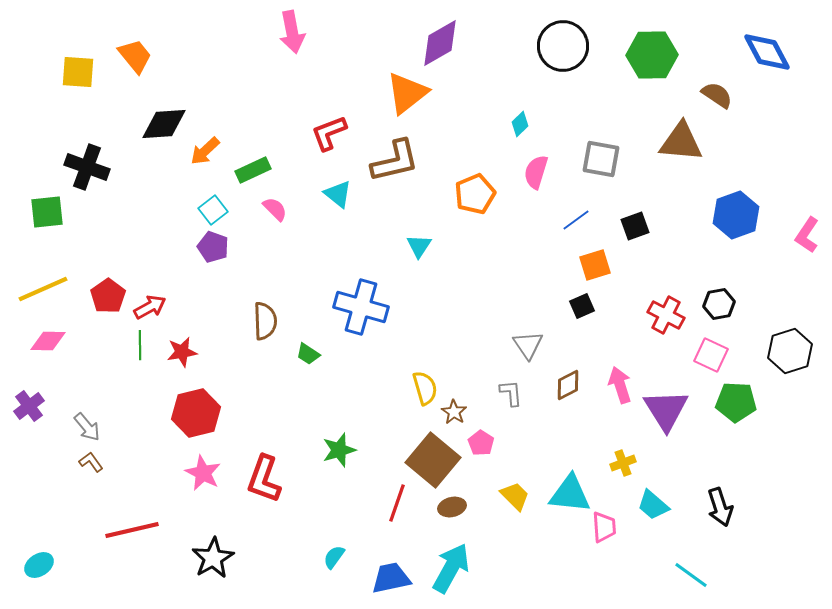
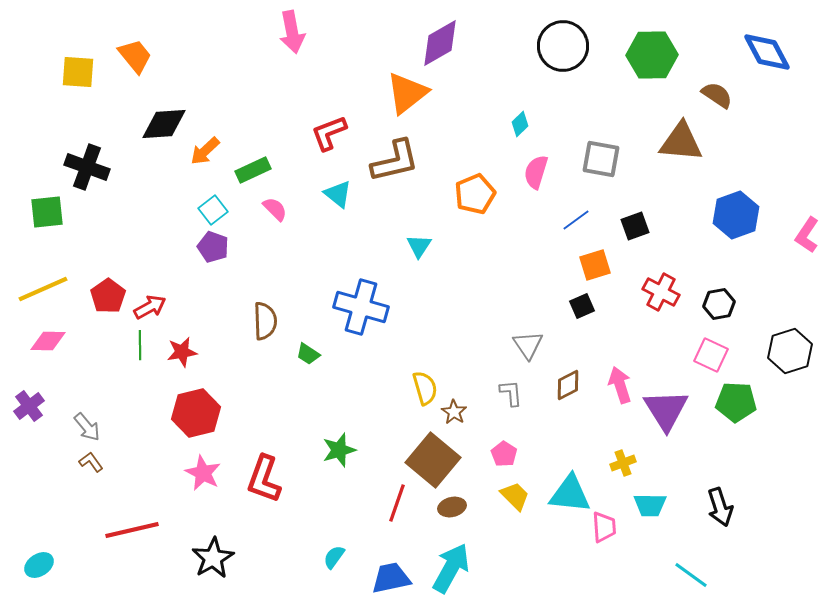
red cross at (666, 315): moved 5 px left, 23 px up
pink pentagon at (481, 443): moved 23 px right, 11 px down
cyan trapezoid at (653, 505): moved 3 px left; rotated 40 degrees counterclockwise
